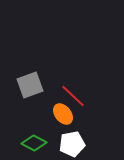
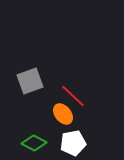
gray square: moved 4 px up
white pentagon: moved 1 px right, 1 px up
